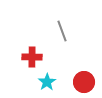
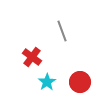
red cross: rotated 36 degrees clockwise
red circle: moved 4 px left
